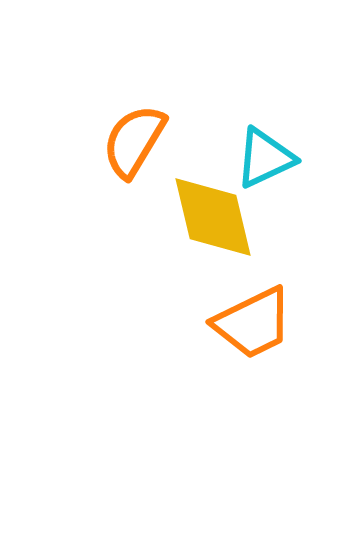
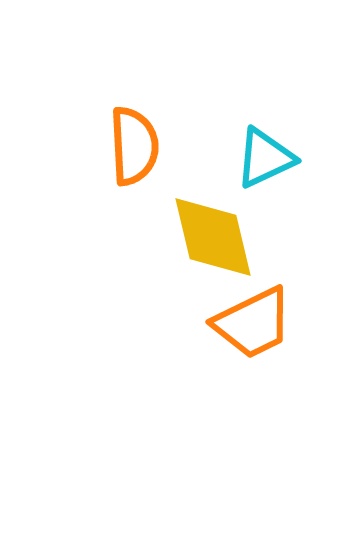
orange semicircle: moved 5 px down; rotated 146 degrees clockwise
yellow diamond: moved 20 px down
